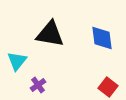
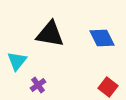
blue diamond: rotated 20 degrees counterclockwise
